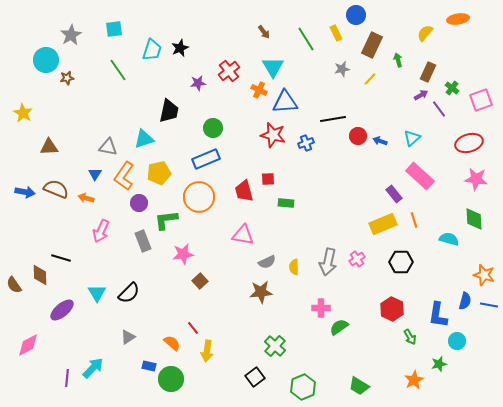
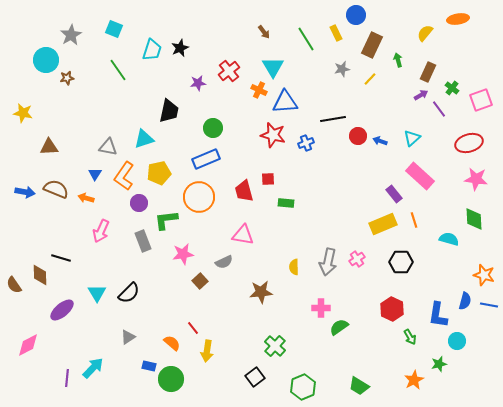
cyan square at (114, 29): rotated 30 degrees clockwise
yellow star at (23, 113): rotated 18 degrees counterclockwise
gray semicircle at (267, 262): moved 43 px left
